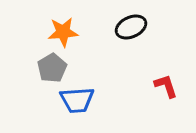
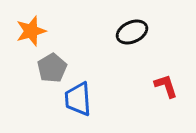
black ellipse: moved 1 px right, 5 px down
orange star: moved 32 px left, 1 px up; rotated 12 degrees counterclockwise
blue trapezoid: moved 1 px right, 1 px up; rotated 90 degrees clockwise
